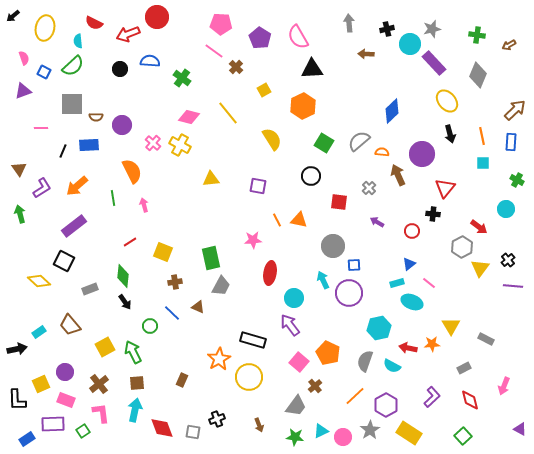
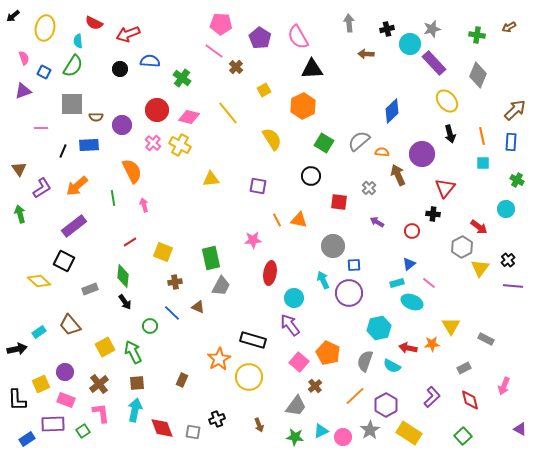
red circle at (157, 17): moved 93 px down
brown arrow at (509, 45): moved 18 px up
green semicircle at (73, 66): rotated 15 degrees counterclockwise
